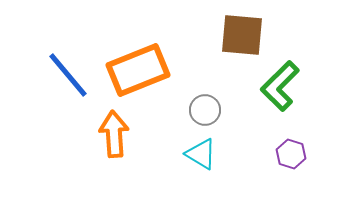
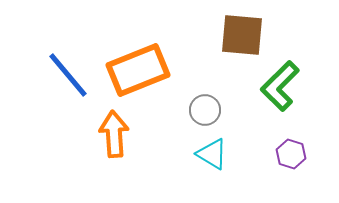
cyan triangle: moved 11 px right
